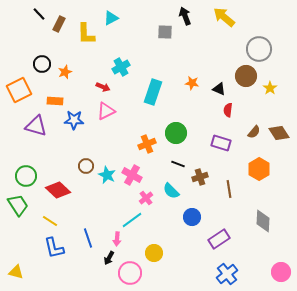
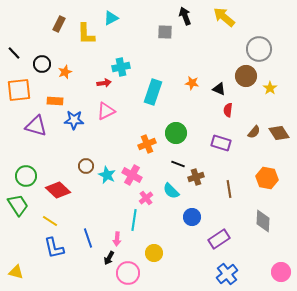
black line at (39, 14): moved 25 px left, 39 px down
cyan cross at (121, 67): rotated 18 degrees clockwise
red arrow at (103, 87): moved 1 px right, 4 px up; rotated 32 degrees counterclockwise
orange square at (19, 90): rotated 20 degrees clockwise
orange hexagon at (259, 169): moved 8 px right, 9 px down; rotated 20 degrees counterclockwise
brown cross at (200, 177): moved 4 px left
cyan line at (132, 220): moved 2 px right; rotated 45 degrees counterclockwise
pink circle at (130, 273): moved 2 px left
